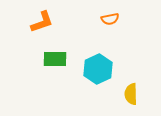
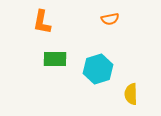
orange L-shape: rotated 120 degrees clockwise
cyan hexagon: rotated 8 degrees clockwise
